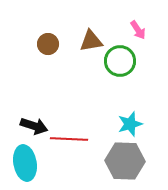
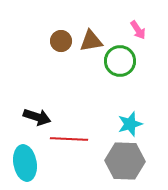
brown circle: moved 13 px right, 3 px up
black arrow: moved 3 px right, 9 px up
